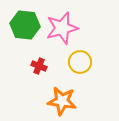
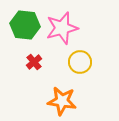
red cross: moved 5 px left, 4 px up; rotated 28 degrees clockwise
